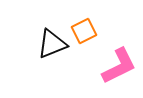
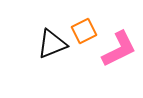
pink L-shape: moved 17 px up
